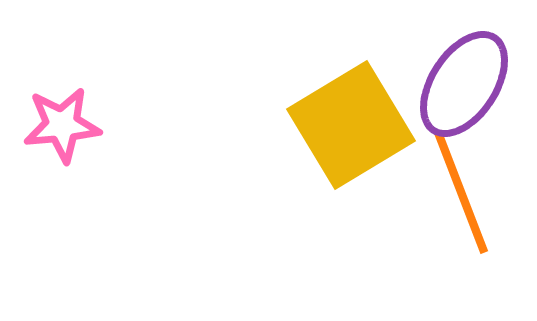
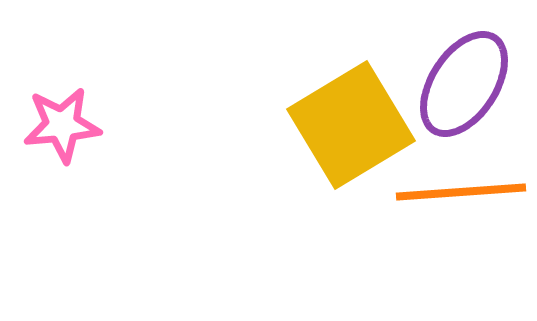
orange line: rotated 73 degrees counterclockwise
